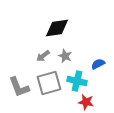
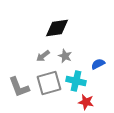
cyan cross: moved 1 px left
